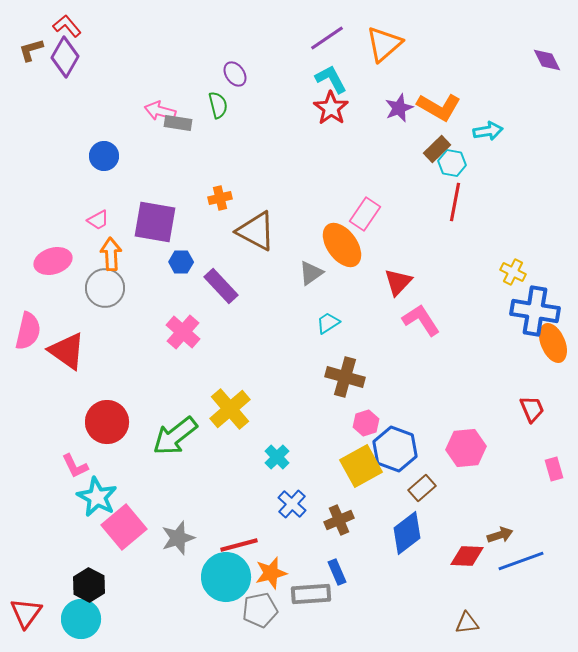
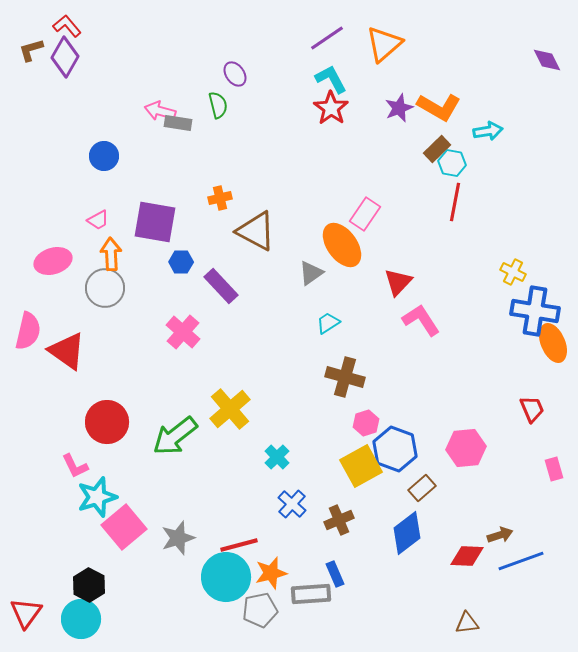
cyan star at (97, 497): rotated 27 degrees clockwise
blue rectangle at (337, 572): moved 2 px left, 2 px down
